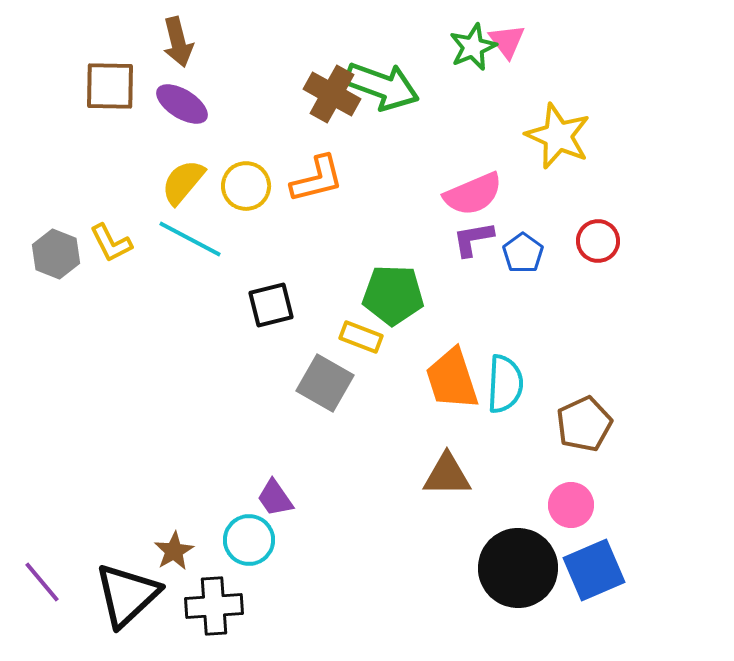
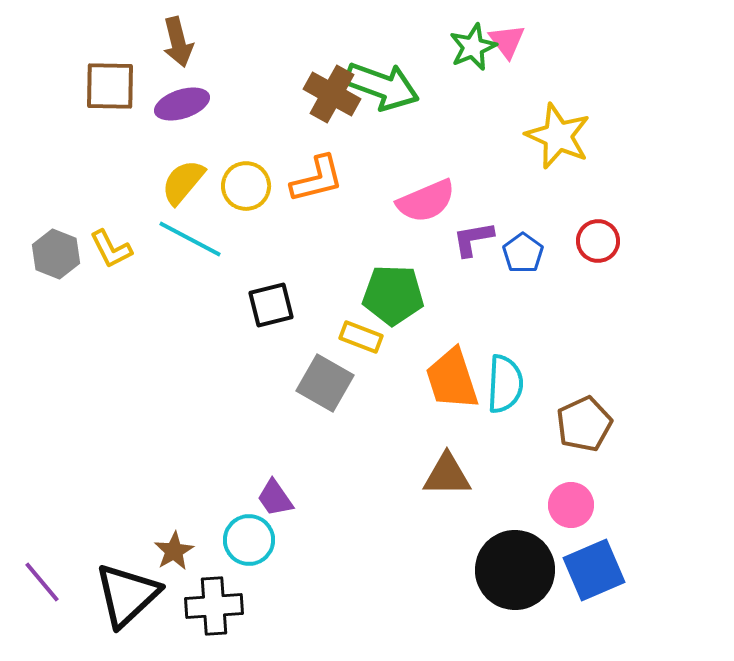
purple ellipse: rotated 50 degrees counterclockwise
pink semicircle: moved 47 px left, 7 px down
yellow L-shape: moved 6 px down
black circle: moved 3 px left, 2 px down
